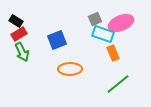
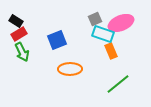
orange rectangle: moved 2 px left, 2 px up
